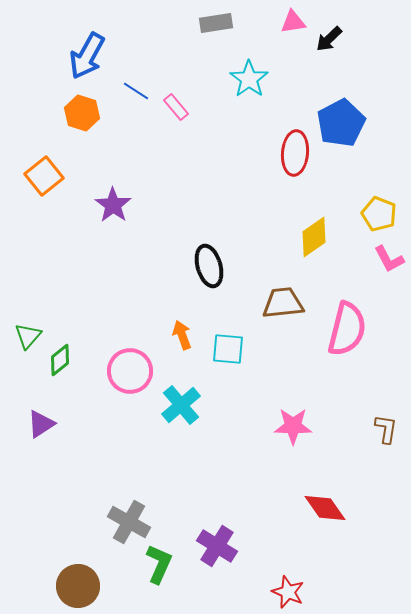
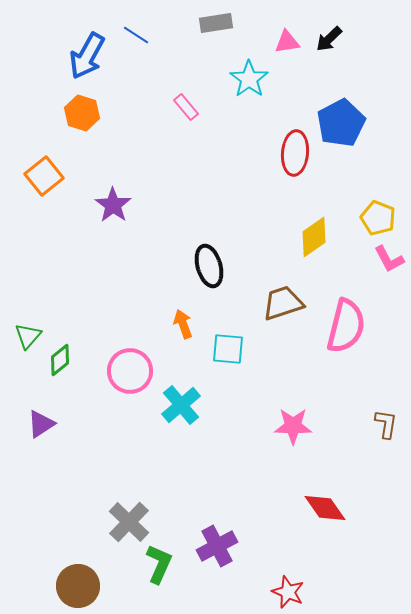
pink triangle: moved 6 px left, 20 px down
blue line: moved 56 px up
pink rectangle: moved 10 px right
yellow pentagon: moved 1 px left, 4 px down
brown trapezoid: rotated 12 degrees counterclockwise
pink semicircle: moved 1 px left, 3 px up
orange arrow: moved 1 px right, 11 px up
brown L-shape: moved 5 px up
gray cross: rotated 15 degrees clockwise
purple cross: rotated 30 degrees clockwise
